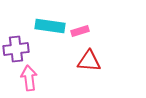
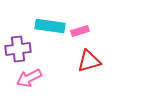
purple cross: moved 2 px right
red triangle: rotated 20 degrees counterclockwise
pink arrow: rotated 110 degrees counterclockwise
